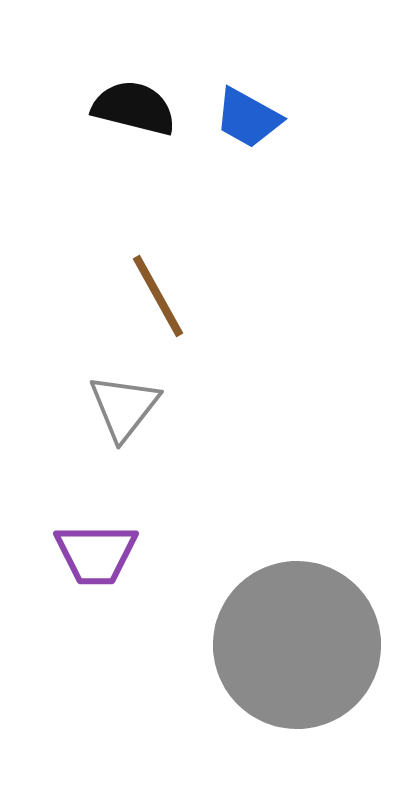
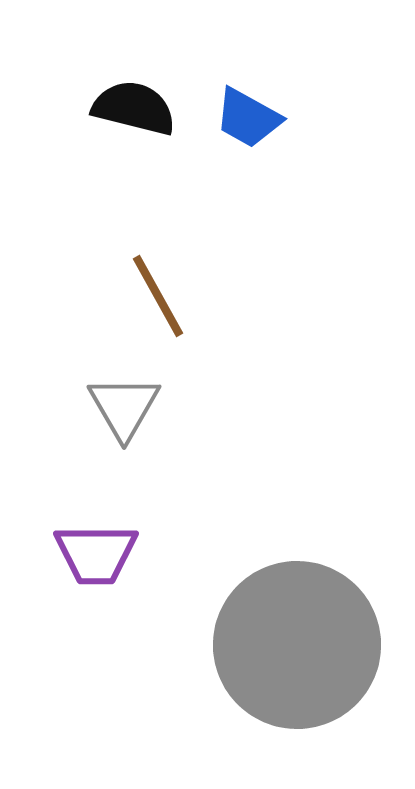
gray triangle: rotated 8 degrees counterclockwise
